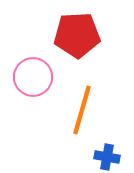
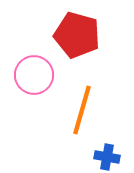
red pentagon: rotated 18 degrees clockwise
pink circle: moved 1 px right, 2 px up
